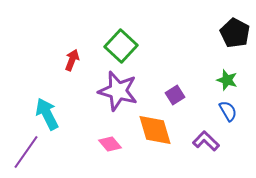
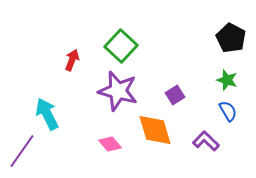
black pentagon: moved 4 px left, 5 px down
purple line: moved 4 px left, 1 px up
